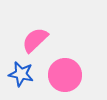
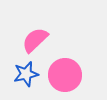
blue star: moved 5 px right; rotated 25 degrees counterclockwise
